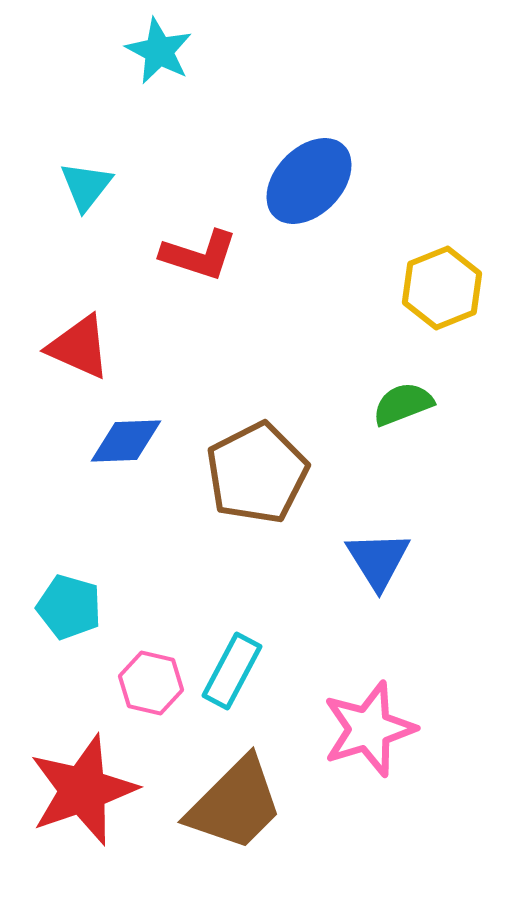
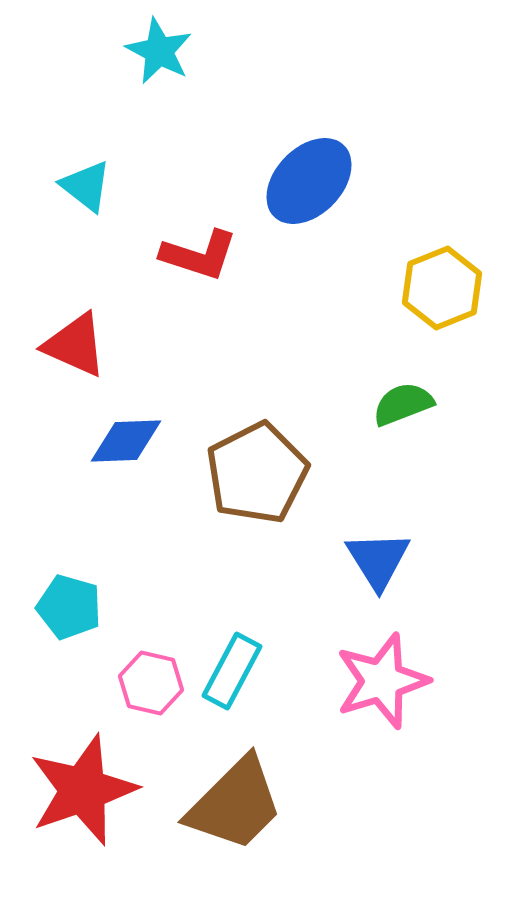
cyan triangle: rotated 30 degrees counterclockwise
red triangle: moved 4 px left, 2 px up
pink star: moved 13 px right, 48 px up
